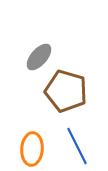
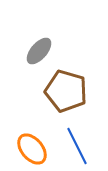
gray ellipse: moved 6 px up
orange ellipse: rotated 44 degrees counterclockwise
